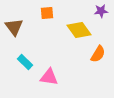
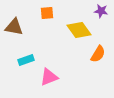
purple star: rotated 16 degrees clockwise
brown triangle: rotated 42 degrees counterclockwise
cyan rectangle: moved 1 px right, 2 px up; rotated 63 degrees counterclockwise
pink triangle: rotated 30 degrees counterclockwise
